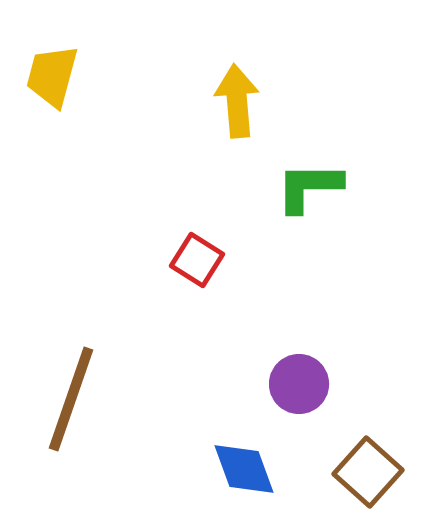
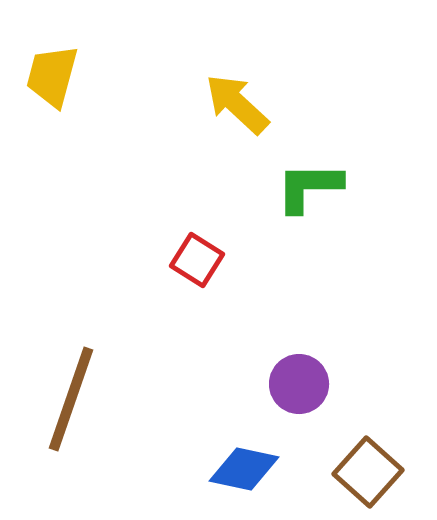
yellow arrow: moved 3 px down; rotated 42 degrees counterclockwise
blue diamond: rotated 58 degrees counterclockwise
